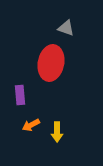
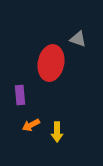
gray triangle: moved 12 px right, 11 px down
